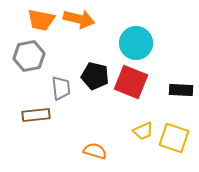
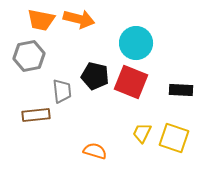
gray trapezoid: moved 1 px right, 3 px down
yellow trapezoid: moved 1 px left, 2 px down; rotated 140 degrees clockwise
